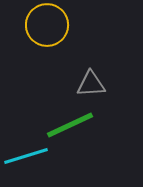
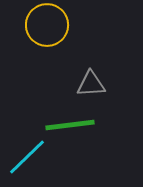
green line: rotated 18 degrees clockwise
cyan line: moved 1 px right, 1 px down; rotated 27 degrees counterclockwise
